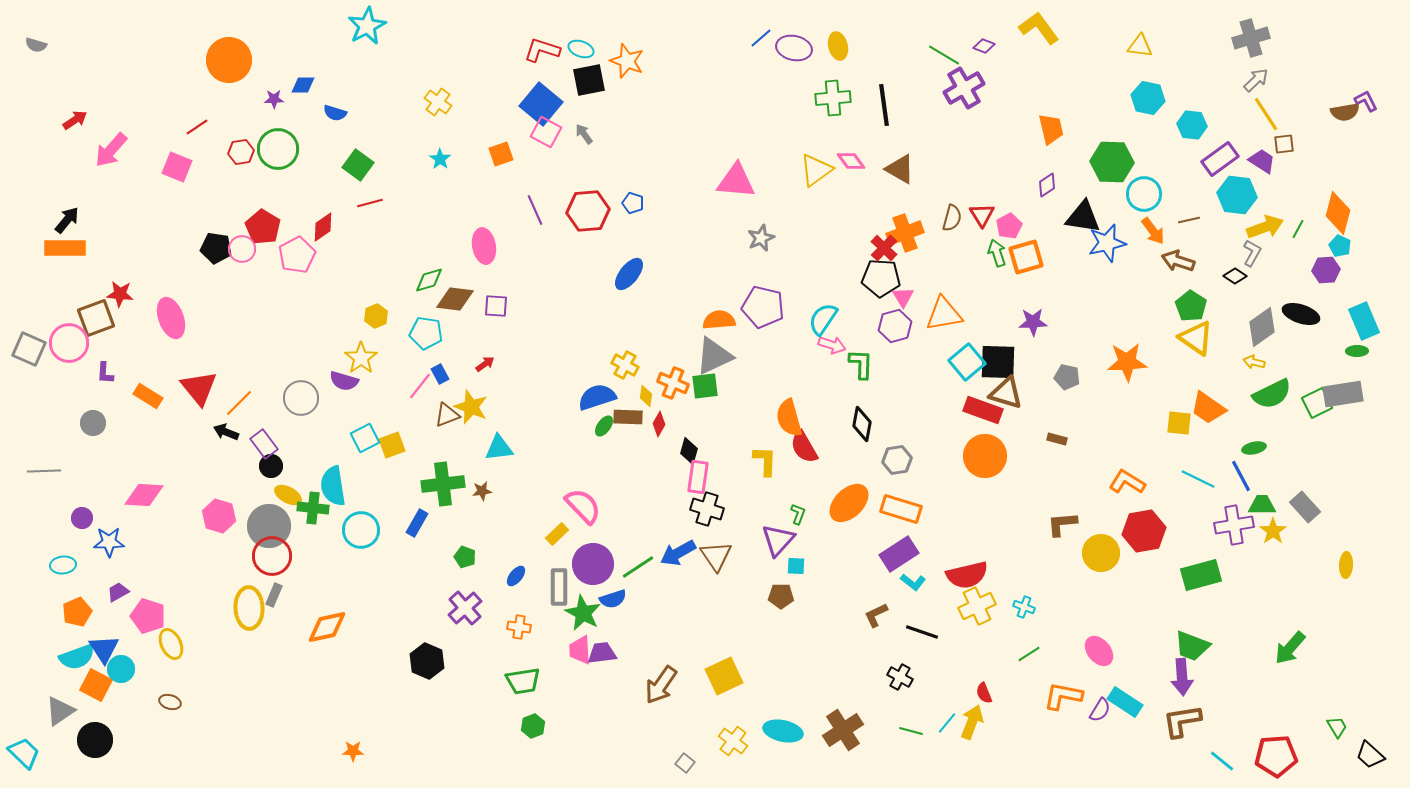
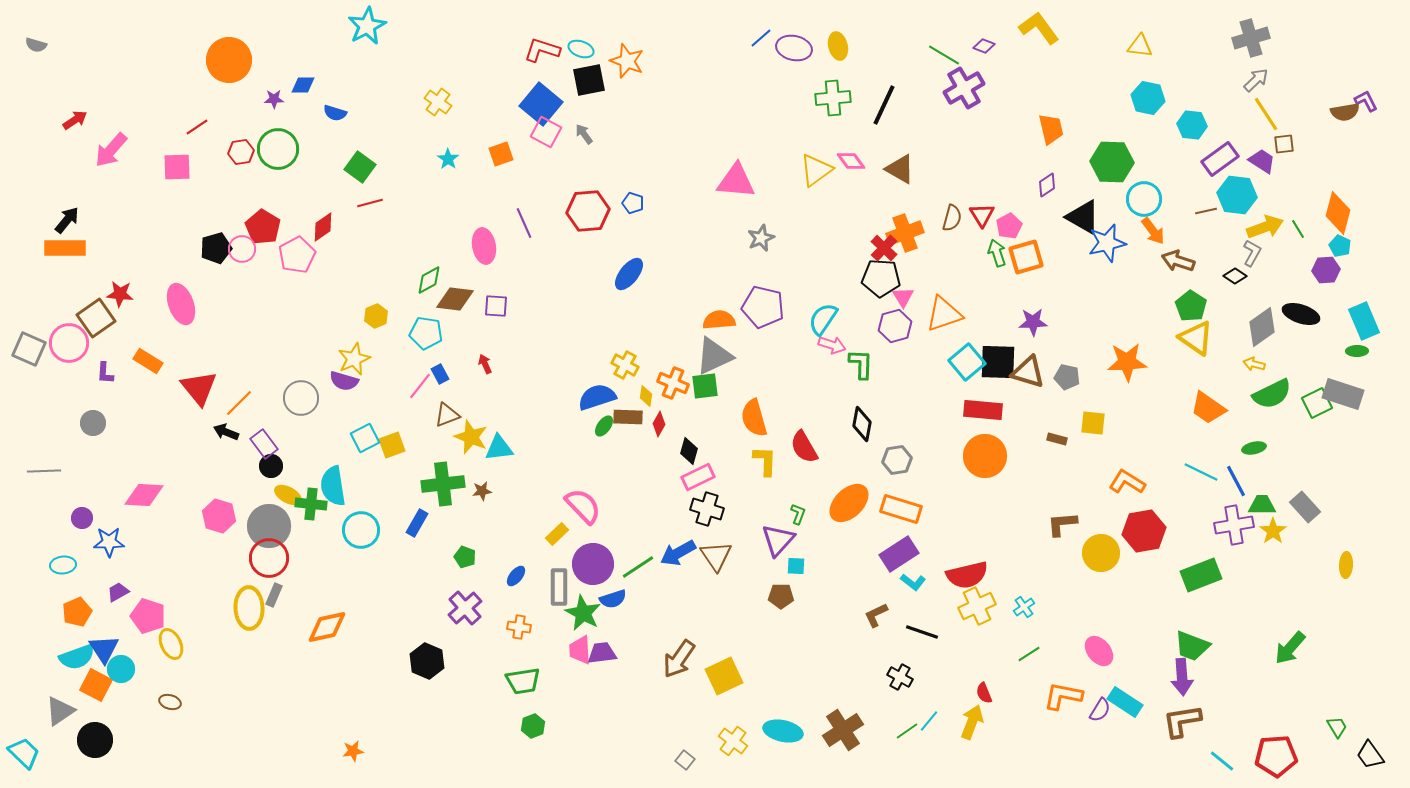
black line at (884, 105): rotated 33 degrees clockwise
cyan star at (440, 159): moved 8 px right
green square at (358, 165): moved 2 px right, 2 px down
pink square at (177, 167): rotated 24 degrees counterclockwise
cyan circle at (1144, 194): moved 5 px down
purple line at (535, 210): moved 11 px left, 13 px down
black triangle at (1083, 217): rotated 21 degrees clockwise
brown line at (1189, 220): moved 17 px right, 9 px up
green line at (1298, 229): rotated 60 degrees counterclockwise
black pentagon at (216, 248): rotated 24 degrees counterclockwise
green diamond at (429, 280): rotated 12 degrees counterclockwise
orange triangle at (944, 314): rotated 9 degrees counterclockwise
brown square at (96, 318): rotated 15 degrees counterclockwise
pink ellipse at (171, 318): moved 10 px right, 14 px up
yellow star at (361, 358): moved 7 px left, 1 px down; rotated 12 degrees clockwise
yellow arrow at (1254, 362): moved 2 px down
red arrow at (485, 364): rotated 78 degrees counterclockwise
brown triangle at (1006, 393): moved 22 px right, 21 px up
gray rectangle at (1343, 394): rotated 27 degrees clockwise
orange rectangle at (148, 396): moved 35 px up
yellow star at (471, 407): moved 30 px down
red rectangle at (983, 410): rotated 15 degrees counterclockwise
orange semicircle at (789, 418): moved 35 px left
yellow square at (1179, 423): moved 86 px left
blue line at (1241, 476): moved 5 px left, 5 px down
pink rectangle at (698, 477): rotated 56 degrees clockwise
cyan line at (1198, 479): moved 3 px right, 7 px up
green cross at (313, 508): moved 2 px left, 4 px up
red circle at (272, 556): moved 3 px left, 2 px down
green rectangle at (1201, 575): rotated 6 degrees counterclockwise
cyan cross at (1024, 607): rotated 35 degrees clockwise
brown arrow at (661, 685): moved 18 px right, 26 px up
cyan line at (947, 723): moved 18 px left, 2 px up
green line at (911, 731): moved 4 px left; rotated 50 degrees counterclockwise
orange star at (353, 751): rotated 10 degrees counterclockwise
black trapezoid at (1370, 755): rotated 12 degrees clockwise
gray square at (685, 763): moved 3 px up
